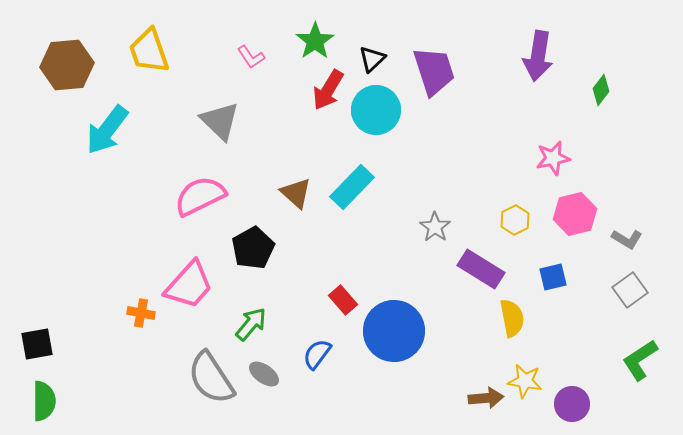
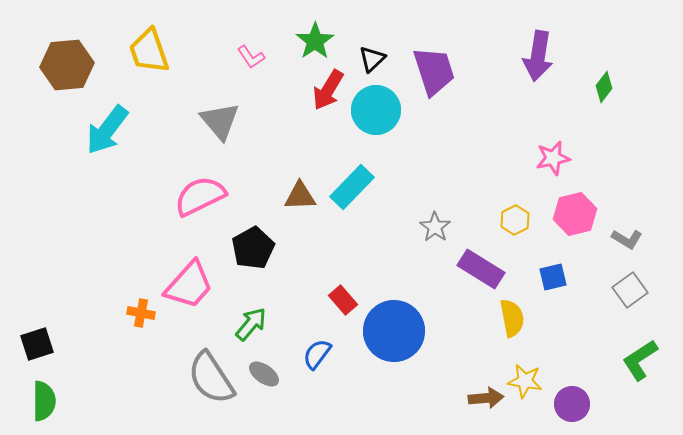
green diamond: moved 3 px right, 3 px up
gray triangle: rotated 6 degrees clockwise
brown triangle: moved 4 px right, 3 px down; rotated 44 degrees counterclockwise
black square: rotated 8 degrees counterclockwise
